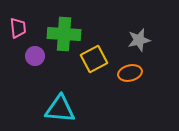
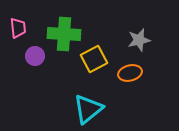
cyan triangle: moved 28 px right; rotated 44 degrees counterclockwise
